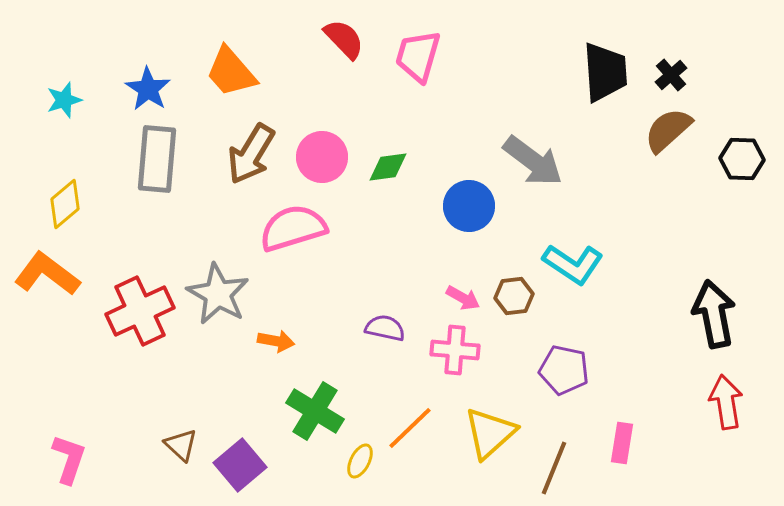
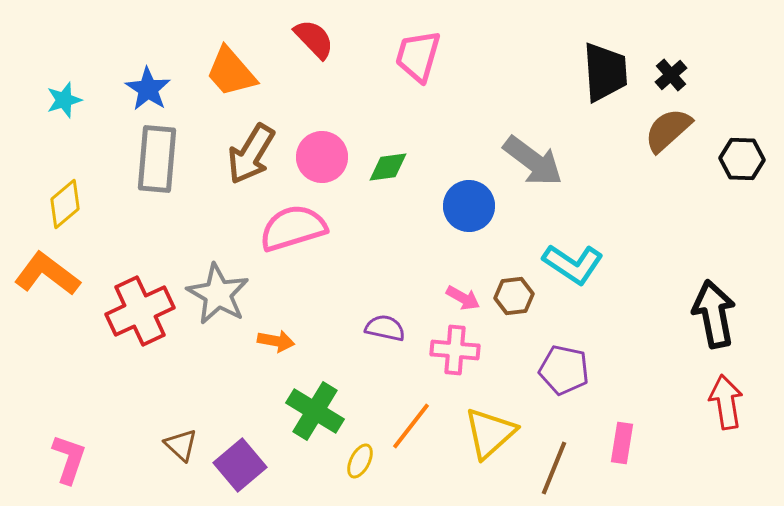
red semicircle: moved 30 px left
orange line: moved 1 px right, 2 px up; rotated 8 degrees counterclockwise
